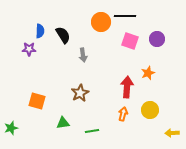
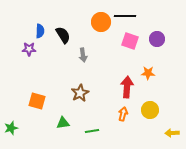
orange star: rotated 24 degrees clockwise
